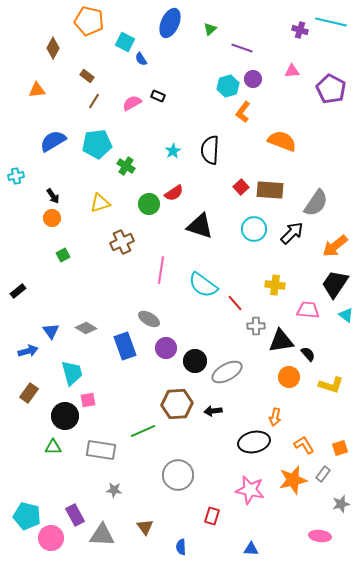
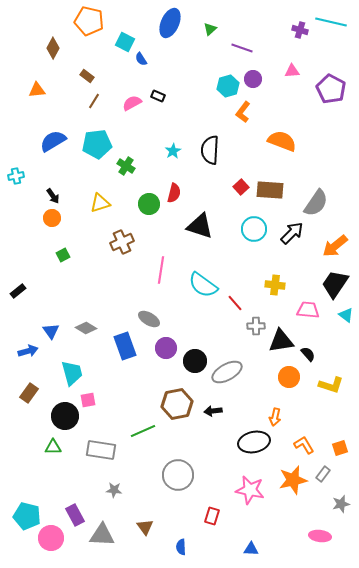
red semicircle at (174, 193): rotated 42 degrees counterclockwise
brown hexagon at (177, 404): rotated 8 degrees counterclockwise
